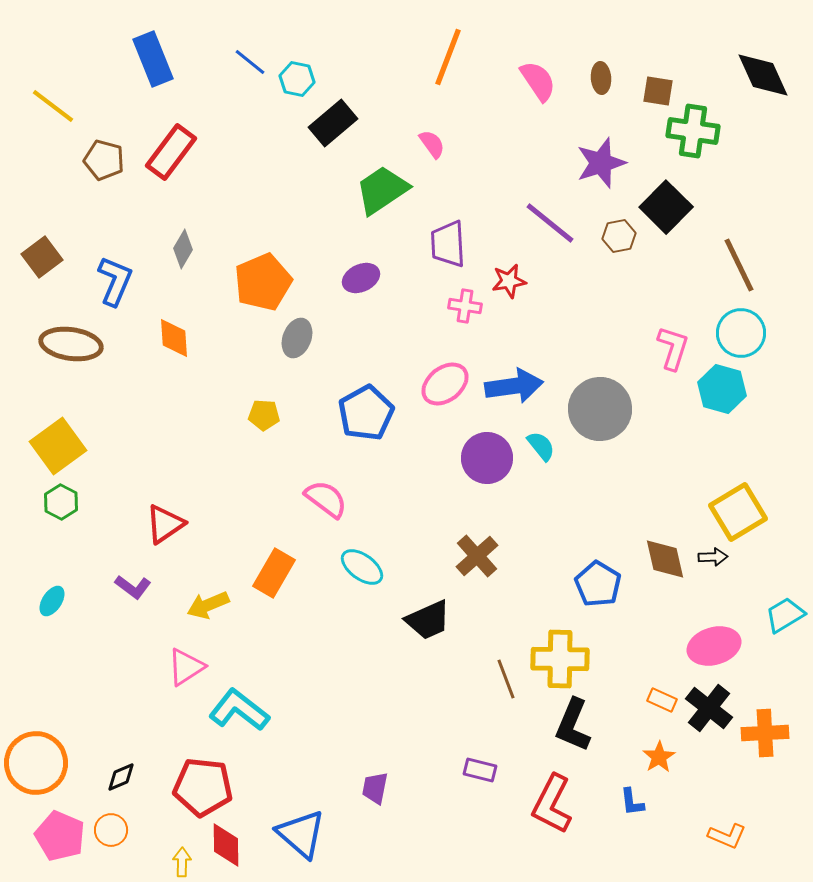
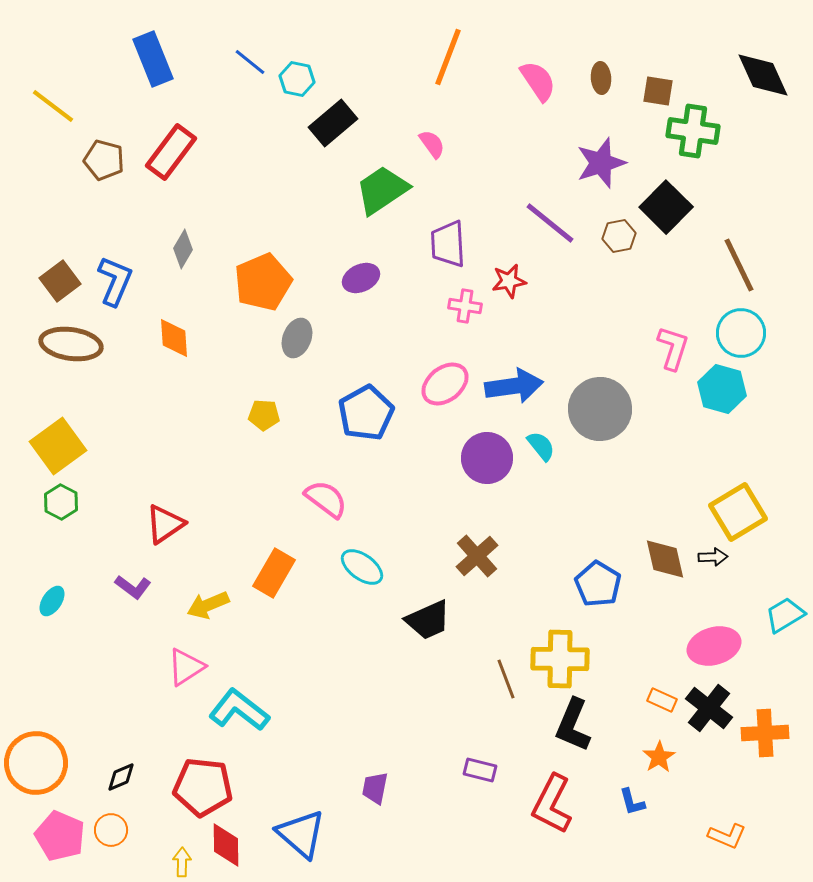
brown square at (42, 257): moved 18 px right, 24 px down
blue L-shape at (632, 802): rotated 8 degrees counterclockwise
